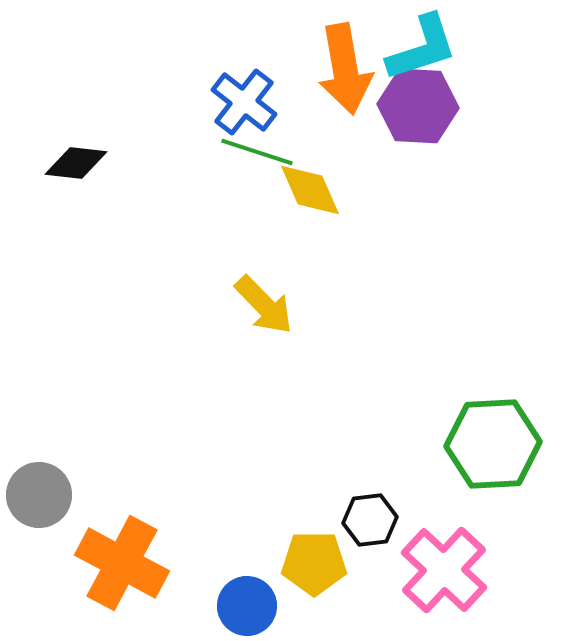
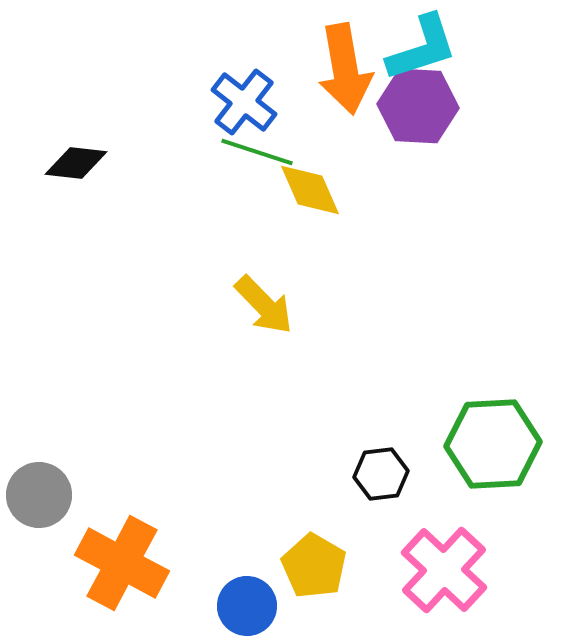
black hexagon: moved 11 px right, 46 px up
yellow pentagon: moved 3 px down; rotated 30 degrees clockwise
